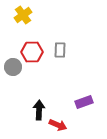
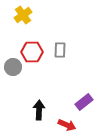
purple rectangle: rotated 18 degrees counterclockwise
red arrow: moved 9 px right
